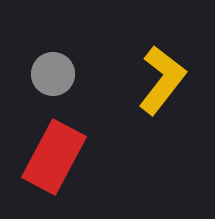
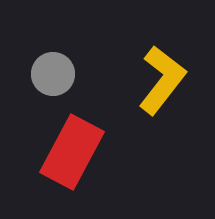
red rectangle: moved 18 px right, 5 px up
